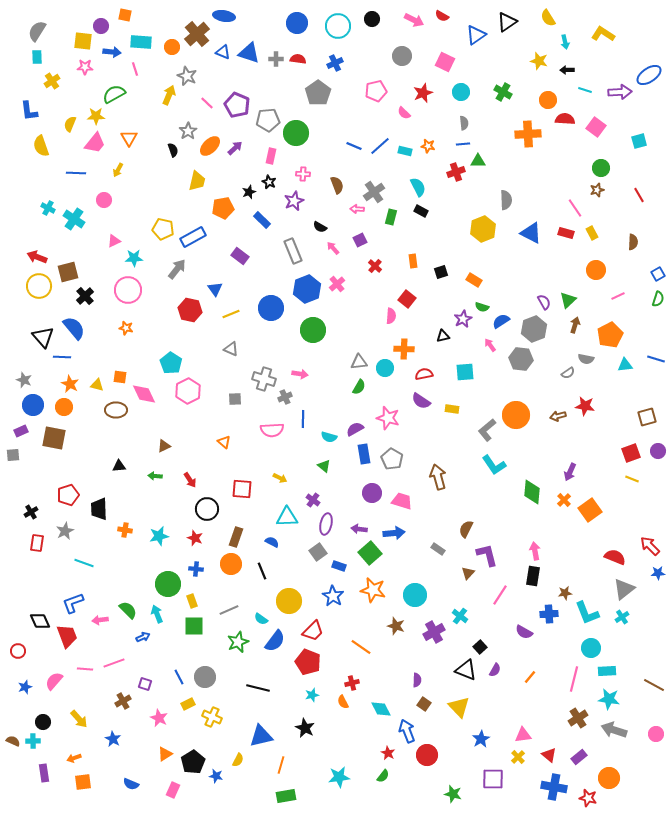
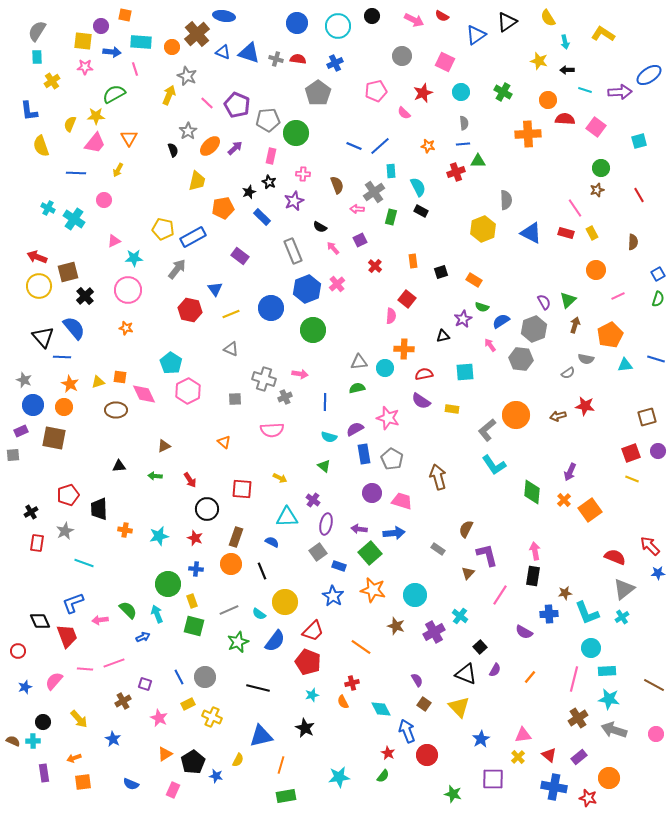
black circle at (372, 19): moved 3 px up
gray cross at (276, 59): rotated 16 degrees clockwise
cyan rectangle at (405, 151): moved 14 px left, 20 px down; rotated 72 degrees clockwise
blue rectangle at (262, 220): moved 3 px up
yellow triangle at (97, 385): moved 1 px right, 3 px up; rotated 32 degrees counterclockwise
green semicircle at (359, 387): moved 2 px left, 1 px down; rotated 133 degrees counterclockwise
blue line at (303, 419): moved 22 px right, 17 px up
yellow circle at (289, 601): moved 4 px left, 1 px down
cyan semicircle at (261, 619): moved 2 px left, 5 px up
green square at (194, 626): rotated 15 degrees clockwise
black triangle at (466, 670): moved 4 px down
purple semicircle at (417, 680): rotated 32 degrees counterclockwise
